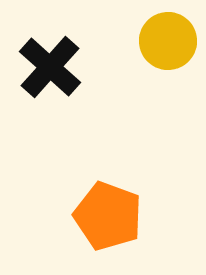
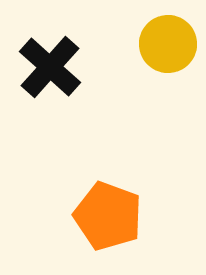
yellow circle: moved 3 px down
